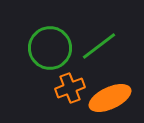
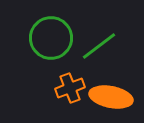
green circle: moved 1 px right, 10 px up
orange ellipse: moved 1 px right, 1 px up; rotated 36 degrees clockwise
